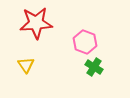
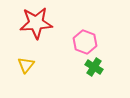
yellow triangle: rotated 12 degrees clockwise
